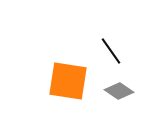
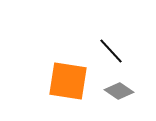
black line: rotated 8 degrees counterclockwise
